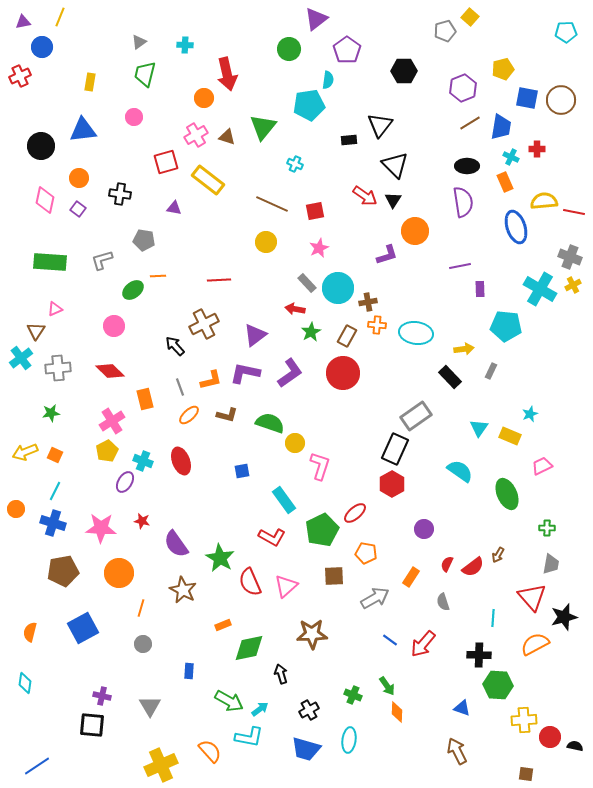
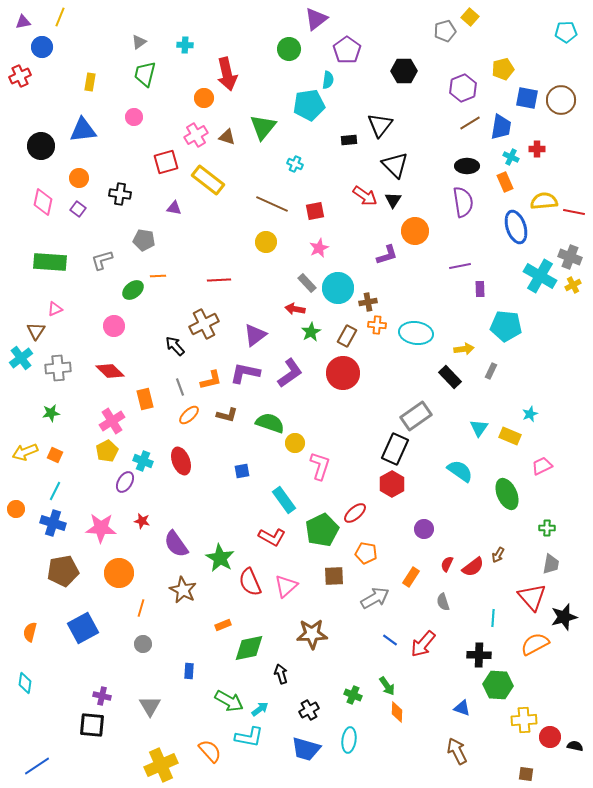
pink diamond at (45, 200): moved 2 px left, 2 px down
cyan cross at (540, 289): moved 13 px up
